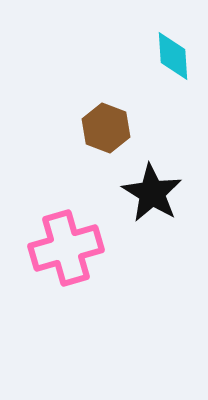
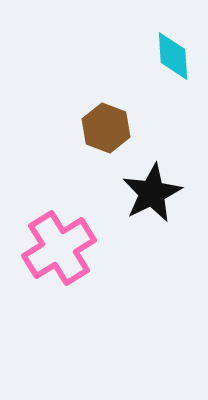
black star: rotated 14 degrees clockwise
pink cross: moved 7 px left; rotated 16 degrees counterclockwise
